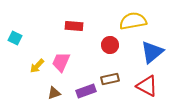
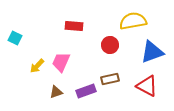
blue triangle: rotated 20 degrees clockwise
brown triangle: moved 2 px right, 1 px up
